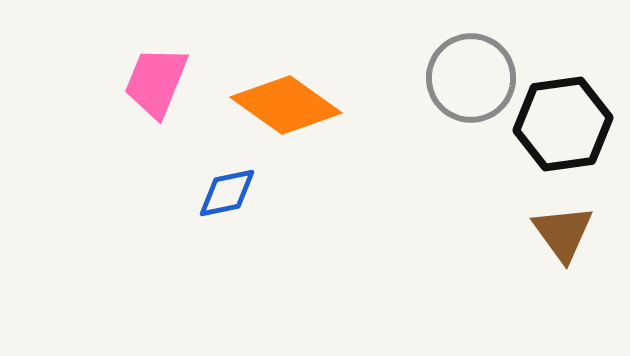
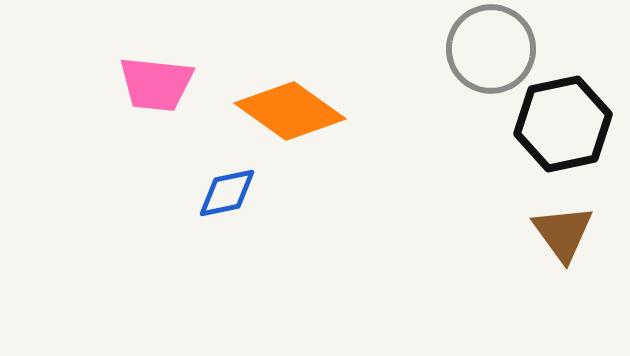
gray circle: moved 20 px right, 29 px up
pink trapezoid: moved 2 px down; rotated 106 degrees counterclockwise
orange diamond: moved 4 px right, 6 px down
black hexagon: rotated 4 degrees counterclockwise
